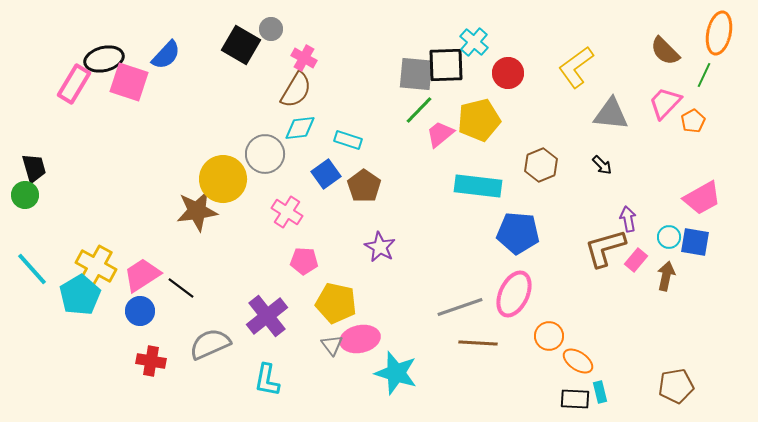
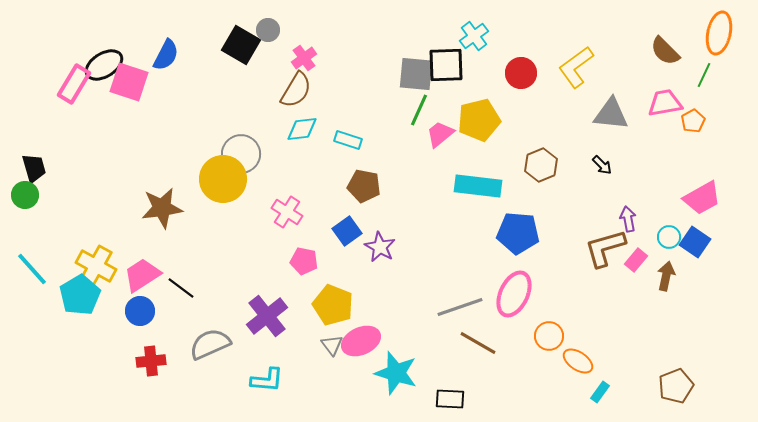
gray circle at (271, 29): moved 3 px left, 1 px down
cyan cross at (474, 42): moved 6 px up; rotated 12 degrees clockwise
blue semicircle at (166, 55): rotated 16 degrees counterclockwise
pink cross at (304, 58): rotated 25 degrees clockwise
black ellipse at (104, 59): moved 6 px down; rotated 18 degrees counterclockwise
red circle at (508, 73): moved 13 px right
pink trapezoid at (665, 103): rotated 36 degrees clockwise
green line at (419, 110): rotated 20 degrees counterclockwise
cyan diamond at (300, 128): moved 2 px right, 1 px down
gray circle at (265, 154): moved 24 px left
blue square at (326, 174): moved 21 px right, 57 px down
brown pentagon at (364, 186): rotated 24 degrees counterclockwise
brown star at (197, 211): moved 35 px left, 3 px up
blue square at (695, 242): rotated 24 degrees clockwise
pink pentagon at (304, 261): rotated 8 degrees clockwise
yellow pentagon at (336, 303): moved 3 px left, 2 px down; rotated 9 degrees clockwise
pink ellipse at (360, 339): moved 1 px right, 2 px down; rotated 12 degrees counterclockwise
brown line at (478, 343): rotated 27 degrees clockwise
red cross at (151, 361): rotated 16 degrees counterclockwise
cyan L-shape at (267, 380): rotated 96 degrees counterclockwise
brown pentagon at (676, 386): rotated 12 degrees counterclockwise
cyan rectangle at (600, 392): rotated 50 degrees clockwise
black rectangle at (575, 399): moved 125 px left
